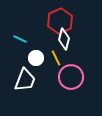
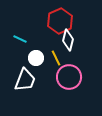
white diamond: moved 4 px right, 1 px down
pink circle: moved 2 px left
